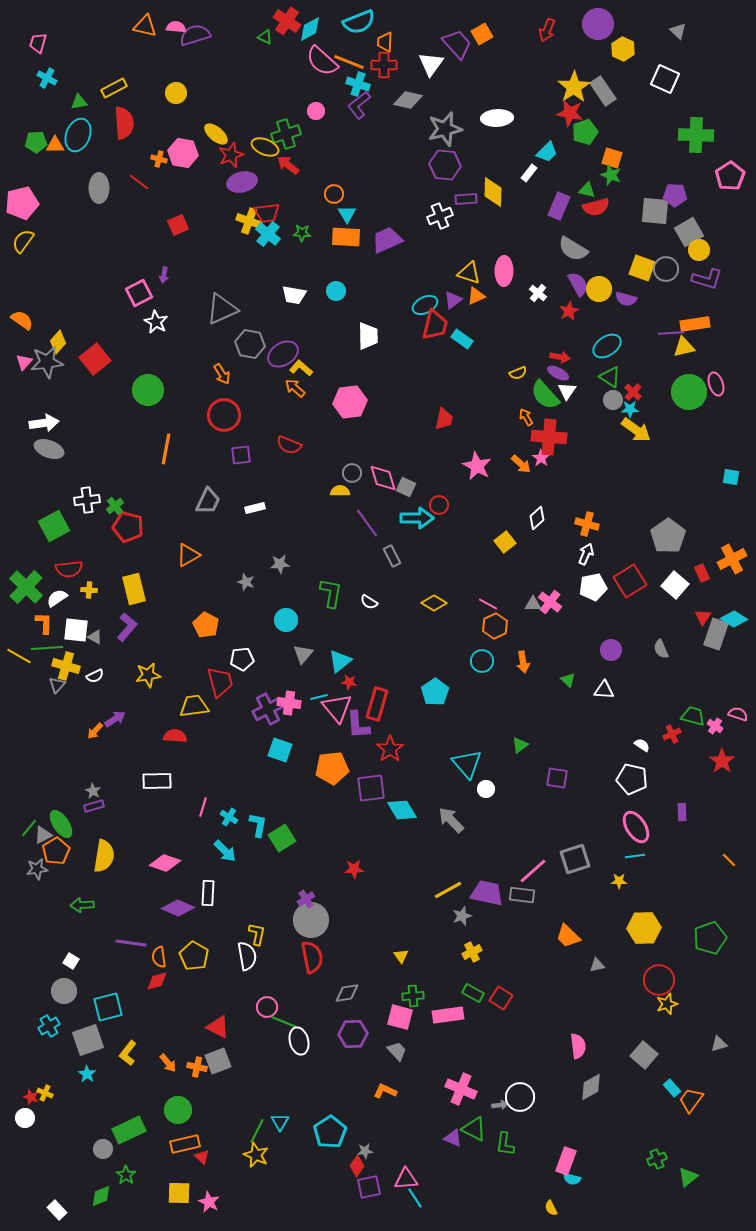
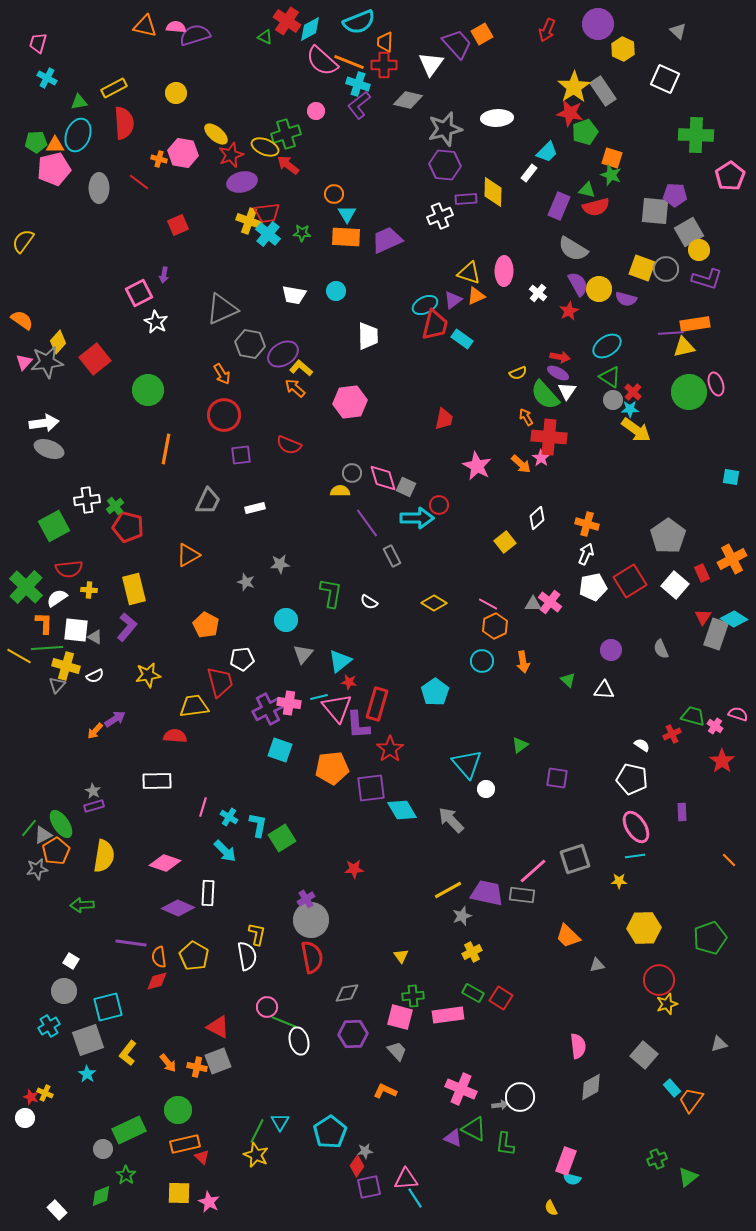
pink pentagon at (22, 203): moved 32 px right, 34 px up
